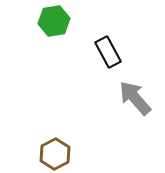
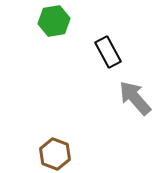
brown hexagon: rotated 12 degrees counterclockwise
